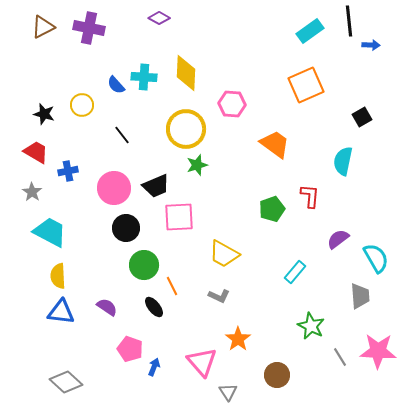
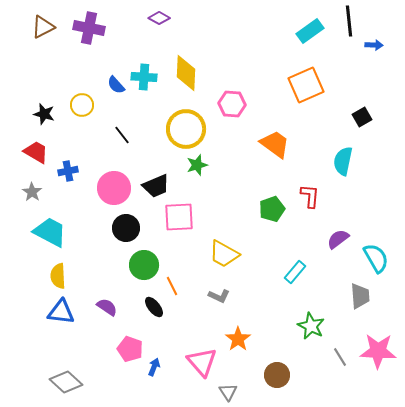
blue arrow at (371, 45): moved 3 px right
